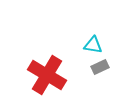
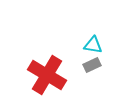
gray rectangle: moved 8 px left, 2 px up
